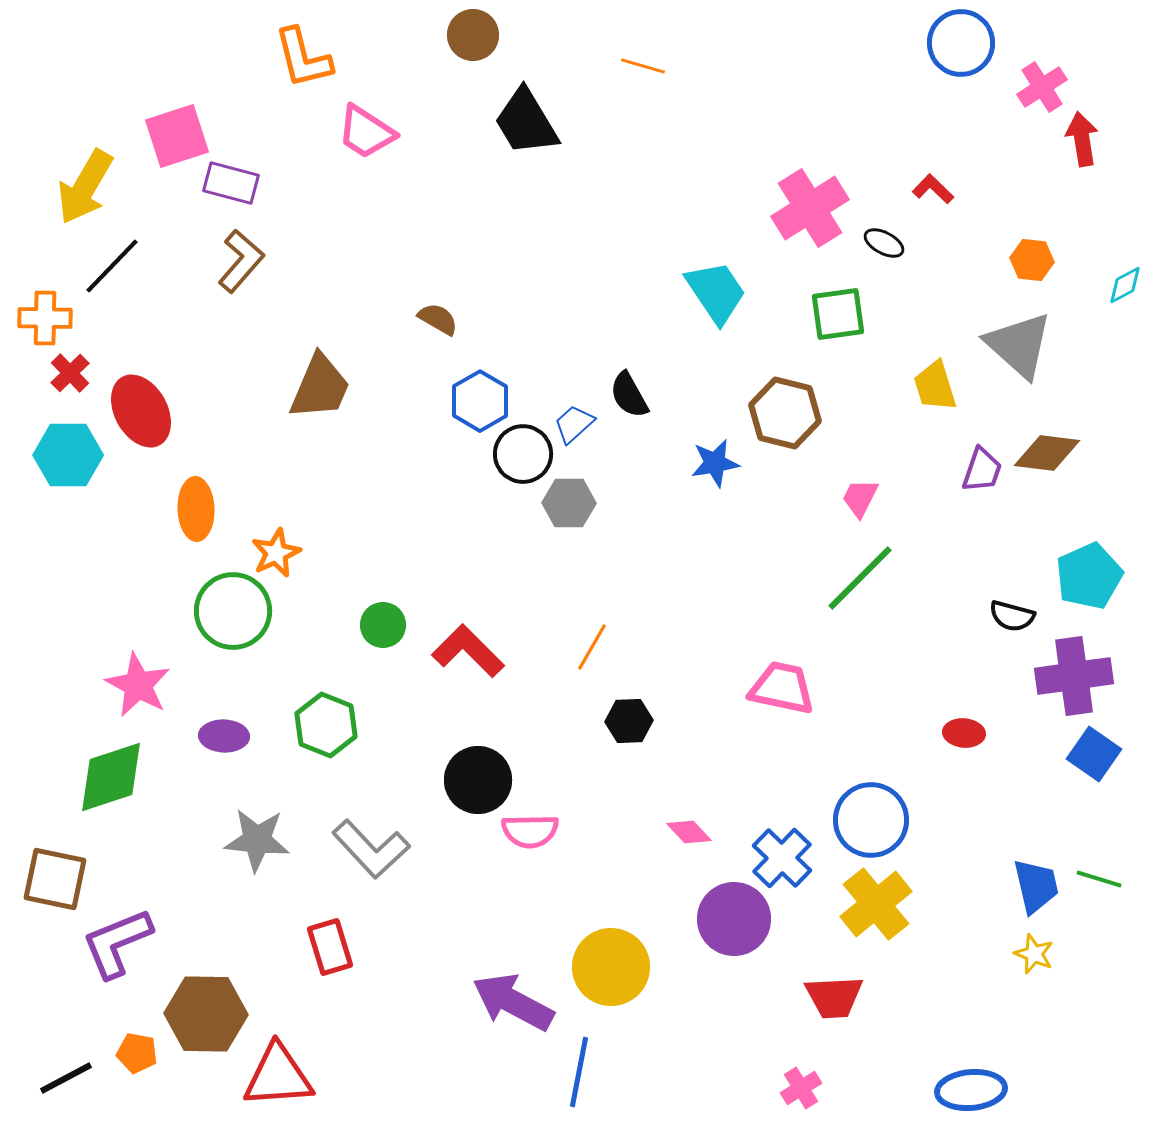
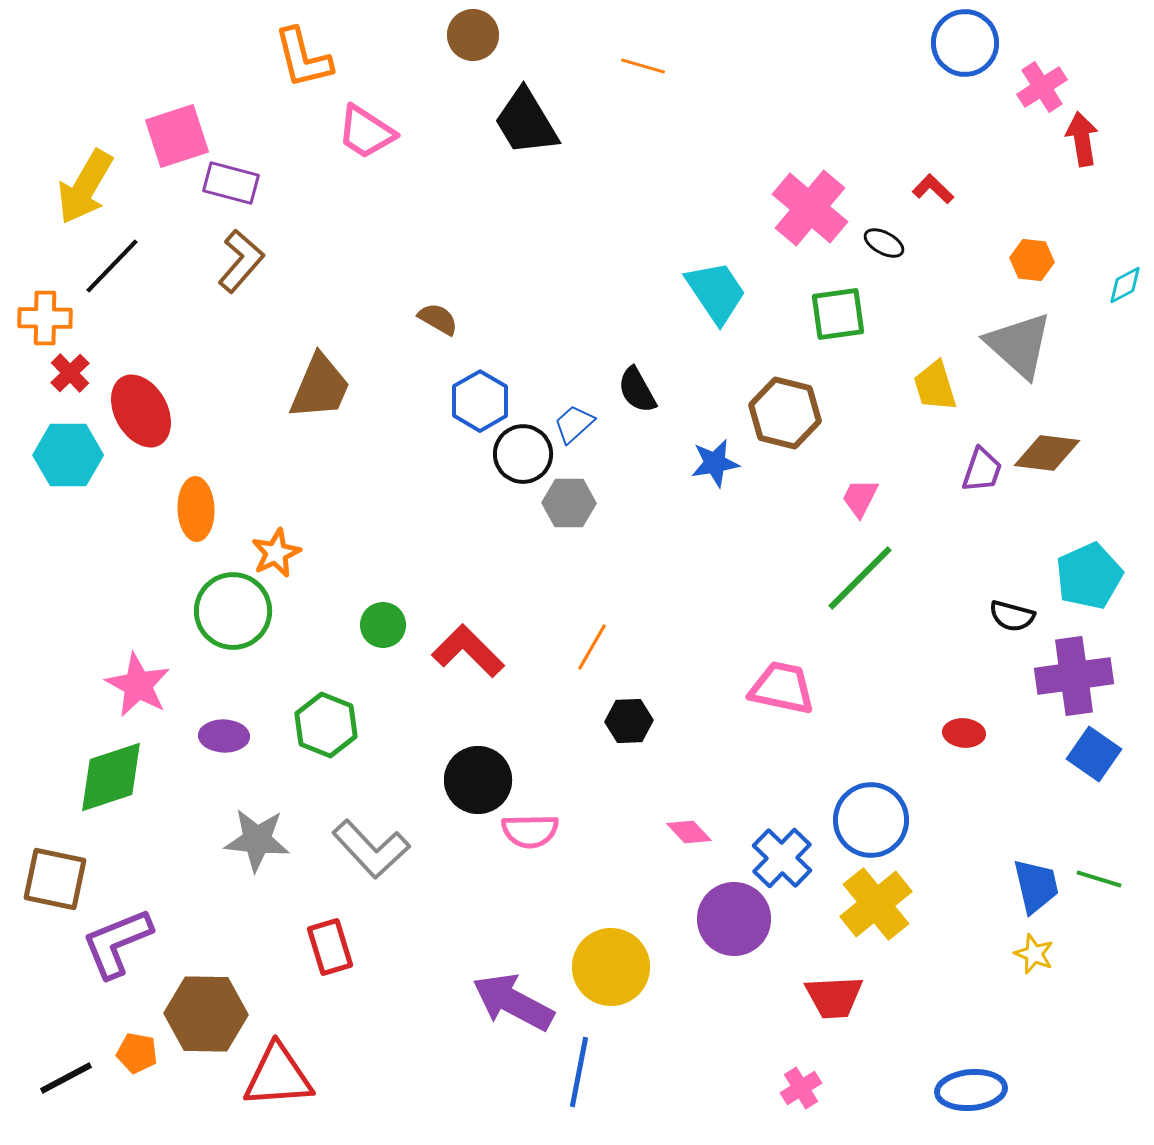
blue circle at (961, 43): moved 4 px right
pink cross at (810, 208): rotated 18 degrees counterclockwise
black semicircle at (629, 395): moved 8 px right, 5 px up
